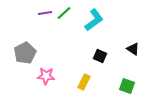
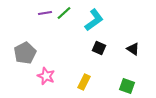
black square: moved 1 px left, 8 px up
pink star: rotated 18 degrees clockwise
